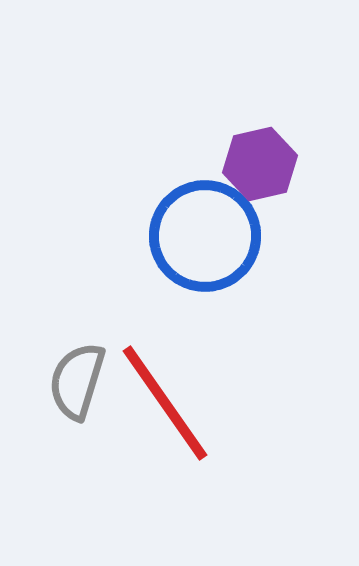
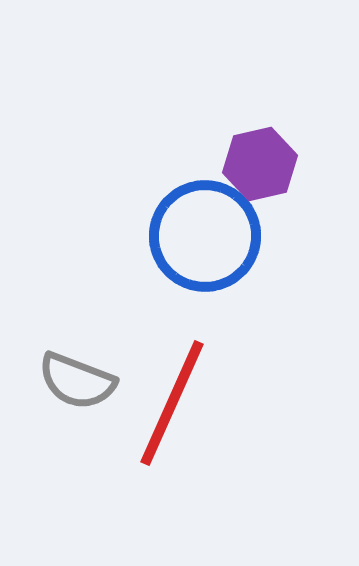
gray semicircle: rotated 86 degrees counterclockwise
red line: moved 7 px right; rotated 59 degrees clockwise
